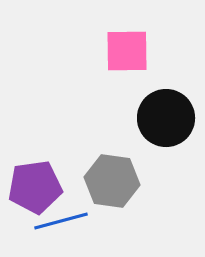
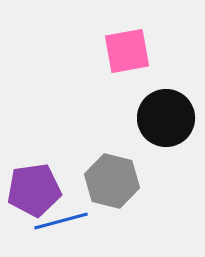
pink square: rotated 9 degrees counterclockwise
gray hexagon: rotated 6 degrees clockwise
purple pentagon: moved 1 px left, 3 px down
